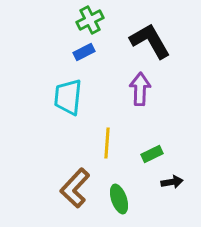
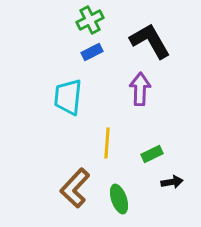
blue rectangle: moved 8 px right
